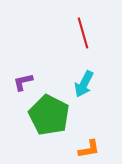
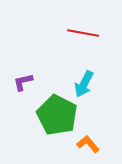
red line: rotated 64 degrees counterclockwise
green pentagon: moved 8 px right
orange L-shape: moved 1 px left, 5 px up; rotated 120 degrees counterclockwise
